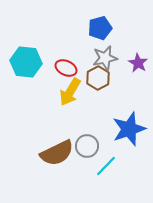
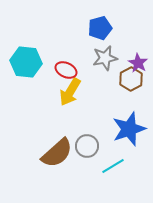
red ellipse: moved 2 px down
brown hexagon: moved 33 px right, 1 px down
brown semicircle: rotated 16 degrees counterclockwise
cyan line: moved 7 px right; rotated 15 degrees clockwise
